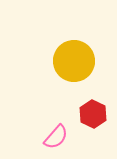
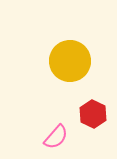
yellow circle: moved 4 px left
